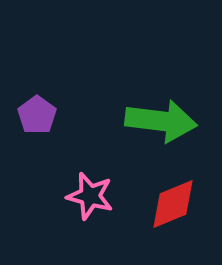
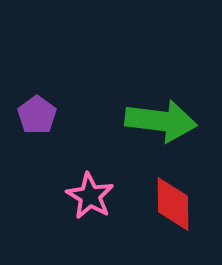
pink star: rotated 15 degrees clockwise
red diamond: rotated 68 degrees counterclockwise
